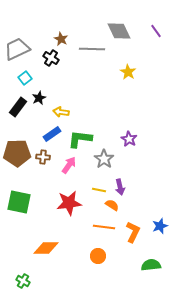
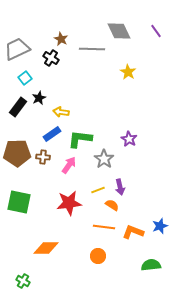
yellow line: moved 1 px left; rotated 32 degrees counterclockwise
orange L-shape: rotated 95 degrees counterclockwise
